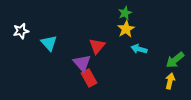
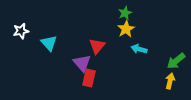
green arrow: moved 1 px right, 1 px down
red rectangle: rotated 42 degrees clockwise
